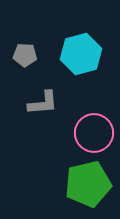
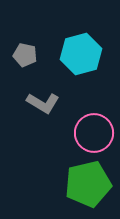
gray pentagon: rotated 10 degrees clockwise
gray L-shape: rotated 36 degrees clockwise
